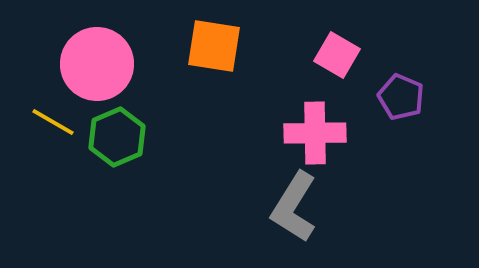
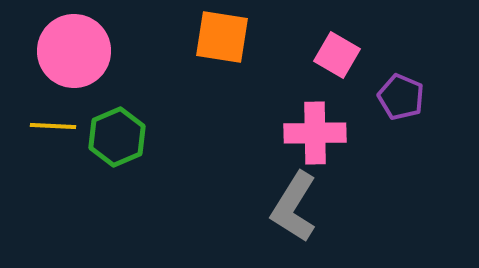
orange square: moved 8 px right, 9 px up
pink circle: moved 23 px left, 13 px up
yellow line: moved 4 px down; rotated 27 degrees counterclockwise
